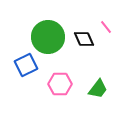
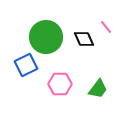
green circle: moved 2 px left
